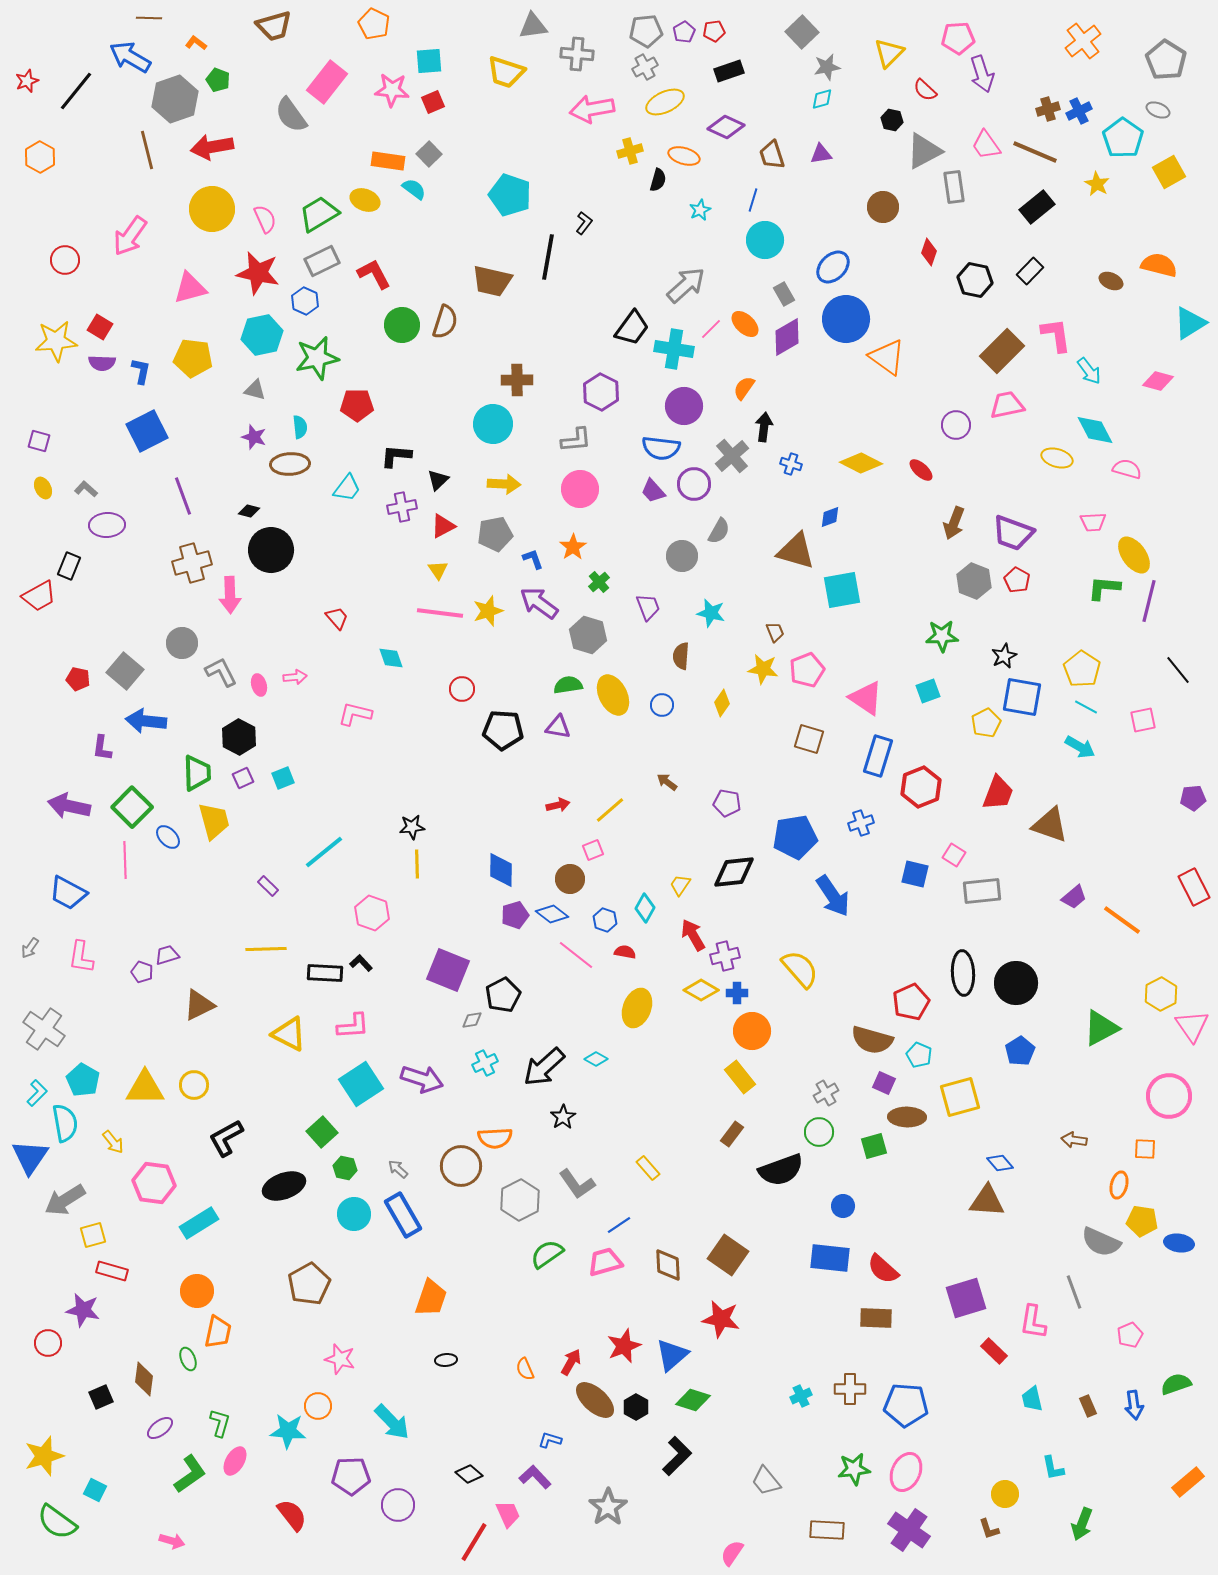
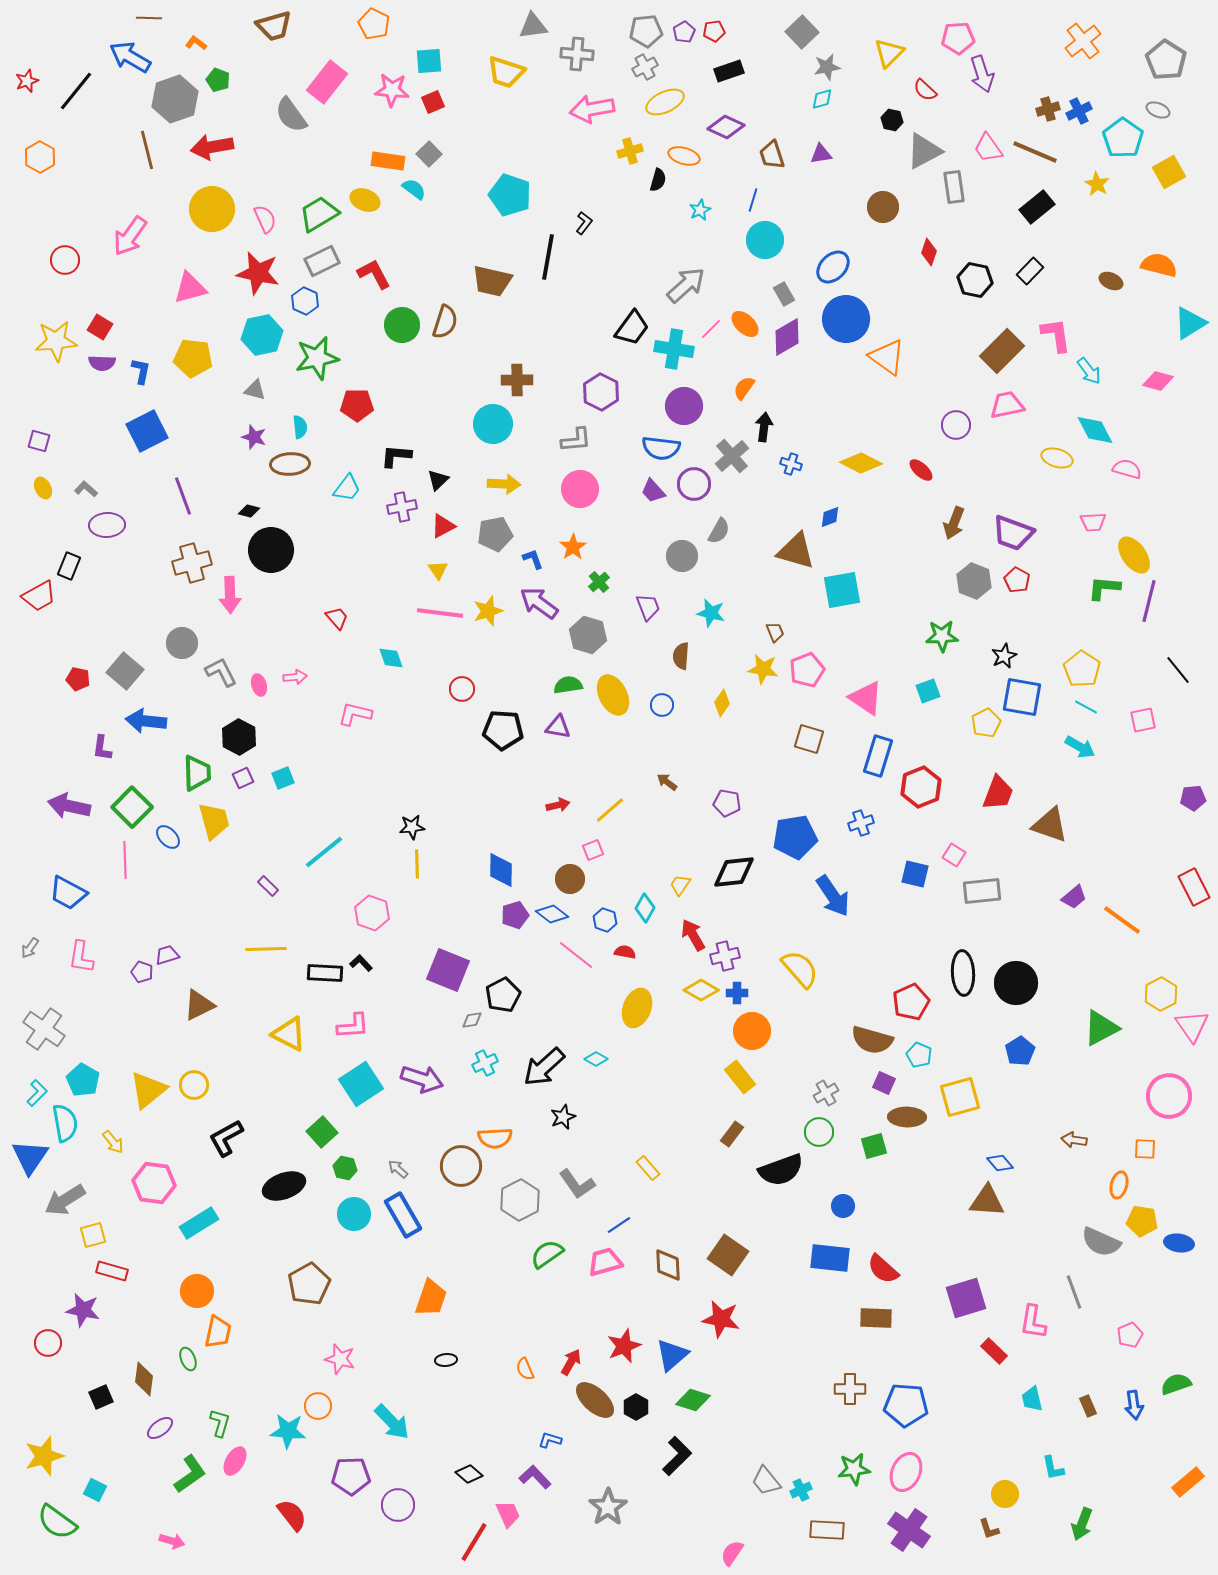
pink trapezoid at (986, 145): moved 2 px right, 3 px down
yellow triangle at (145, 1088): moved 3 px right, 2 px down; rotated 39 degrees counterclockwise
black star at (563, 1117): rotated 10 degrees clockwise
cyan cross at (801, 1396): moved 94 px down
